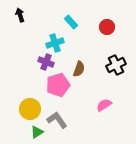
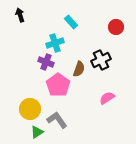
red circle: moved 9 px right
black cross: moved 15 px left, 5 px up
pink pentagon: rotated 20 degrees counterclockwise
pink semicircle: moved 3 px right, 7 px up
